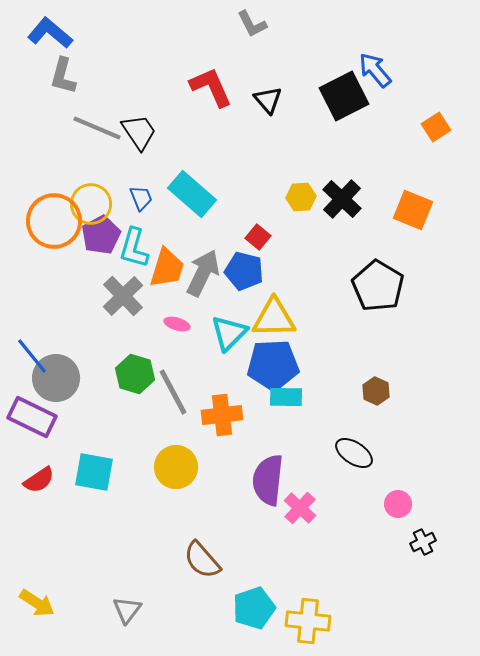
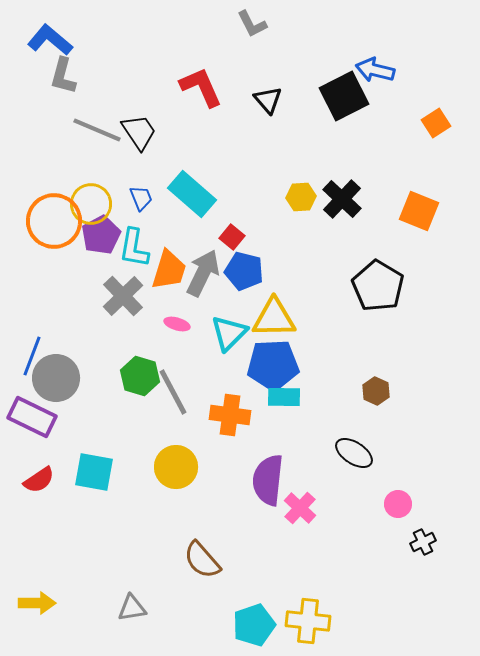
blue L-shape at (50, 33): moved 7 px down
blue arrow at (375, 70): rotated 36 degrees counterclockwise
red L-shape at (211, 87): moved 10 px left
orange square at (436, 127): moved 4 px up
gray line at (97, 128): moved 2 px down
orange square at (413, 210): moved 6 px right, 1 px down
red square at (258, 237): moved 26 px left
cyan L-shape at (134, 248): rotated 6 degrees counterclockwise
orange trapezoid at (167, 268): moved 2 px right, 2 px down
blue line at (32, 356): rotated 60 degrees clockwise
green hexagon at (135, 374): moved 5 px right, 2 px down
cyan rectangle at (286, 397): moved 2 px left
orange cross at (222, 415): moved 8 px right; rotated 15 degrees clockwise
yellow arrow at (37, 603): rotated 33 degrees counterclockwise
cyan pentagon at (254, 608): moved 17 px down
gray triangle at (127, 610): moved 5 px right, 2 px up; rotated 44 degrees clockwise
